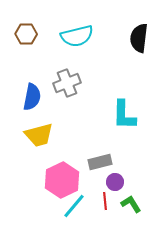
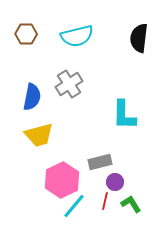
gray cross: moved 2 px right, 1 px down; rotated 12 degrees counterclockwise
red line: rotated 18 degrees clockwise
